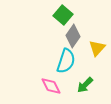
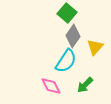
green square: moved 4 px right, 2 px up
yellow triangle: moved 2 px left, 1 px up
cyan semicircle: rotated 15 degrees clockwise
